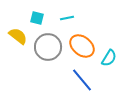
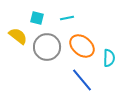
gray circle: moved 1 px left
cyan semicircle: rotated 30 degrees counterclockwise
